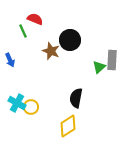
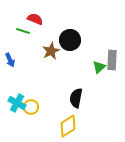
green line: rotated 48 degrees counterclockwise
brown star: rotated 24 degrees clockwise
